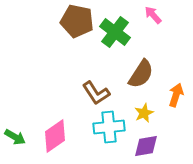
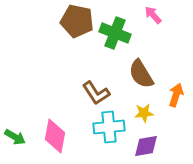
green cross: moved 1 px down; rotated 16 degrees counterclockwise
brown semicircle: rotated 116 degrees clockwise
yellow star: rotated 18 degrees clockwise
pink diamond: rotated 44 degrees counterclockwise
